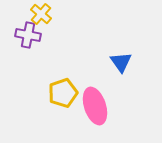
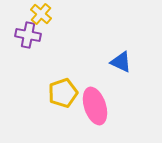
blue triangle: rotated 30 degrees counterclockwise
